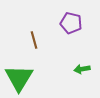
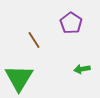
purple pentagon: rotated 20 degrees clockwise
brown line: rotated 18 degrees counterclockwise
